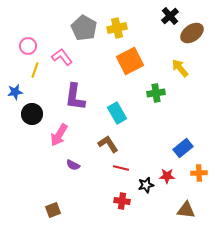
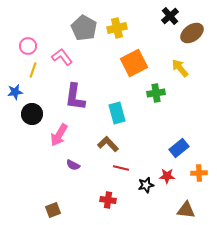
orange square: moved 4 px right, 2 px down
yellow line: moved 2 px left
cyan rectangle: rotated 15 degrees clockwise
brown L-shape: rotated 10 degrees counterclockwise
blue rectangle: moved 4 px left
red cross: moved 14 px left, 1 px up
